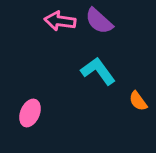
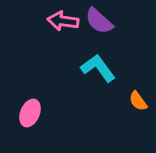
pink arrow: moved 3 px right
cyan L-shape: moved 3 px up
